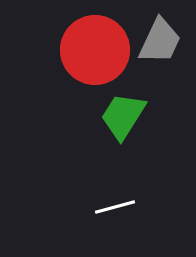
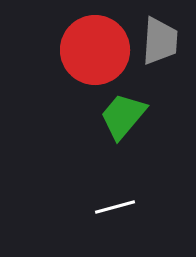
gray trapezoid: rotated 21 degrees counterclockwise
green trapezoid: rotated 8 degrees clockwise
